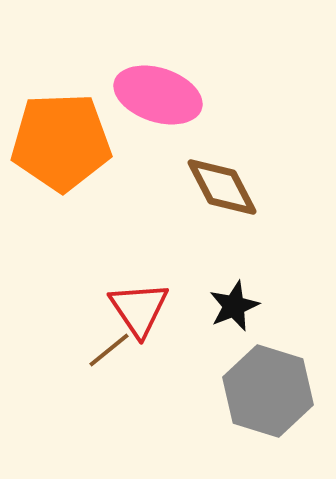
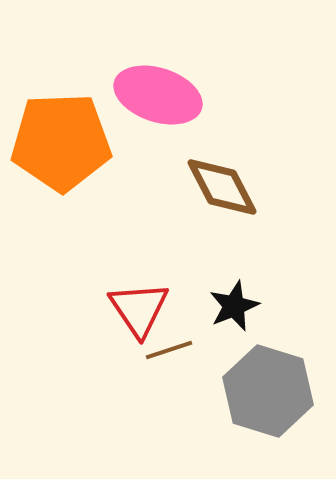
brown line: moved 60 px right; rotated 21 degrees clockwise
